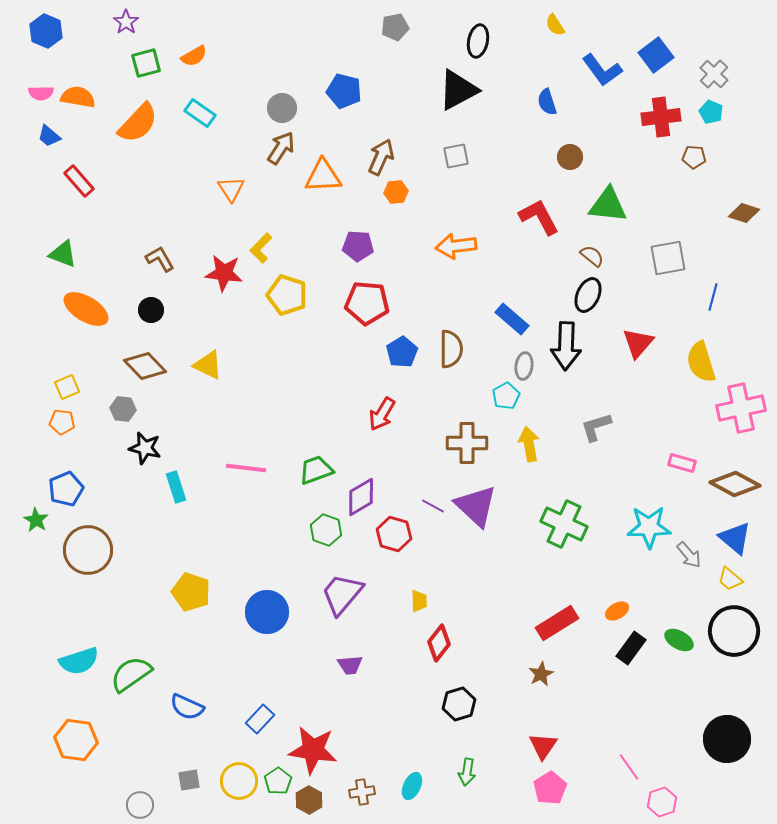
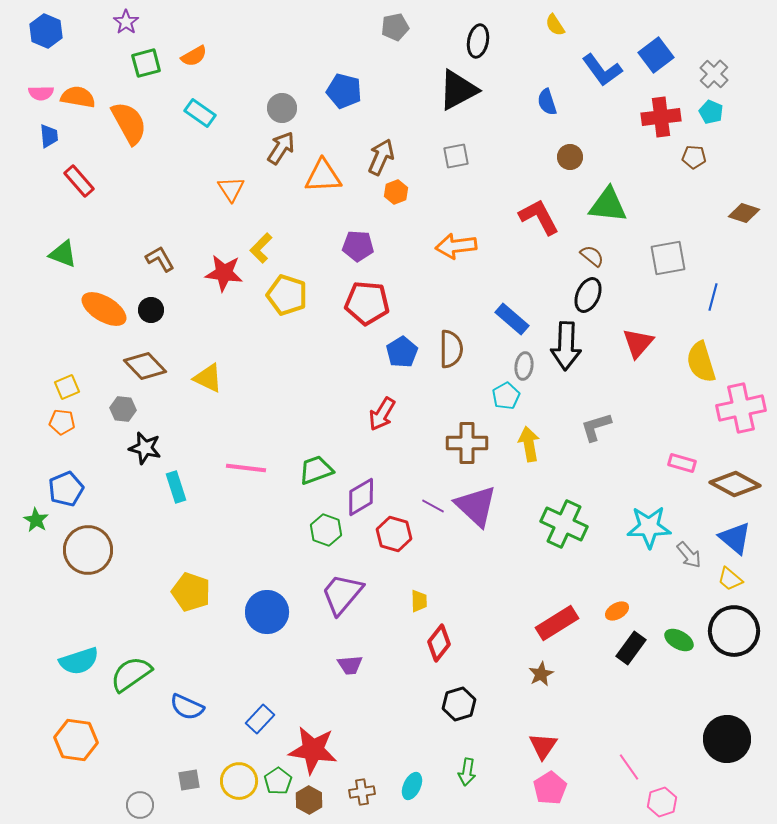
orange semicircle at (138, 123): moved 9 px left; rotated 72 degrees counterclockwise
blue trapezoid at (49, 136): rotated 135 degrees counterclockwise
orange hexagon at (396, 192): rotated 15 degrees counterclockwise
orange ellipse at (86, 309): moved 18 px right
yellow triangle at (208, 365): moved 13 px down
